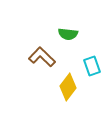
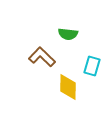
cyan rectangle: rotated 36 degrees clockwise
yellow diamond: rotated 36 degrees counterclockwise
